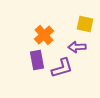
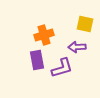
orange cross: rotated 24 degrees clockwise
